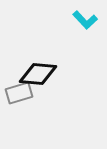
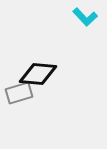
cyan L-shape: moved 3 px up
